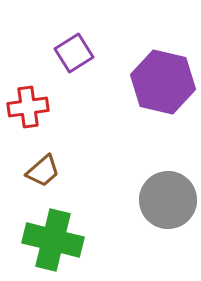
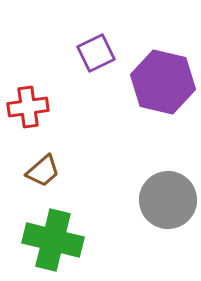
purple square: moved 22 px right; rotated 6 degrees clockwise
